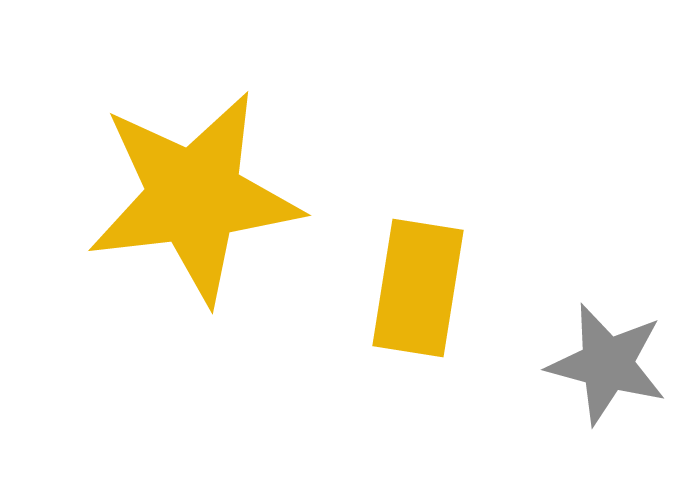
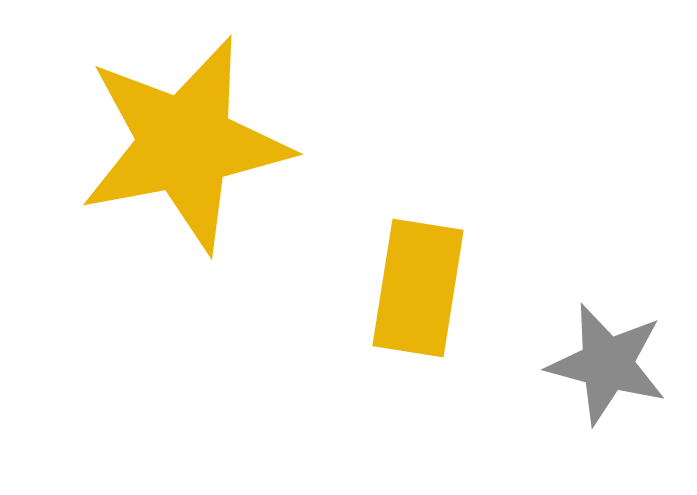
yellow star: moved 9 px left, 53 px up; rotated 4 degrees counterclockwise
